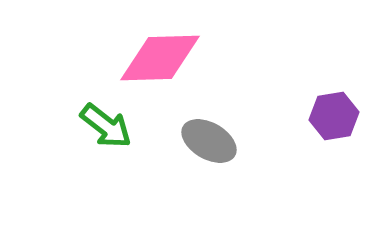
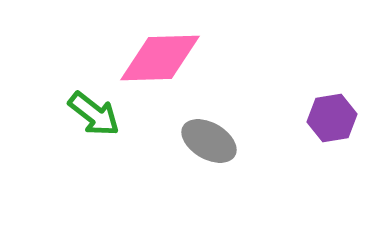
purple hexagon: moved 2 px left, 2 px down
green arrow: moved 12 px left, 12 px up
